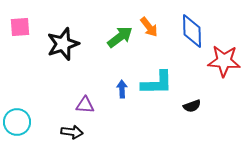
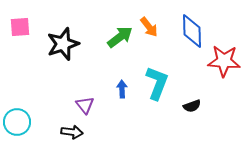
cyan L-shape: rotated 68 degrees counterclockwise
purple triangle: rotated 48 degrees clockwise
